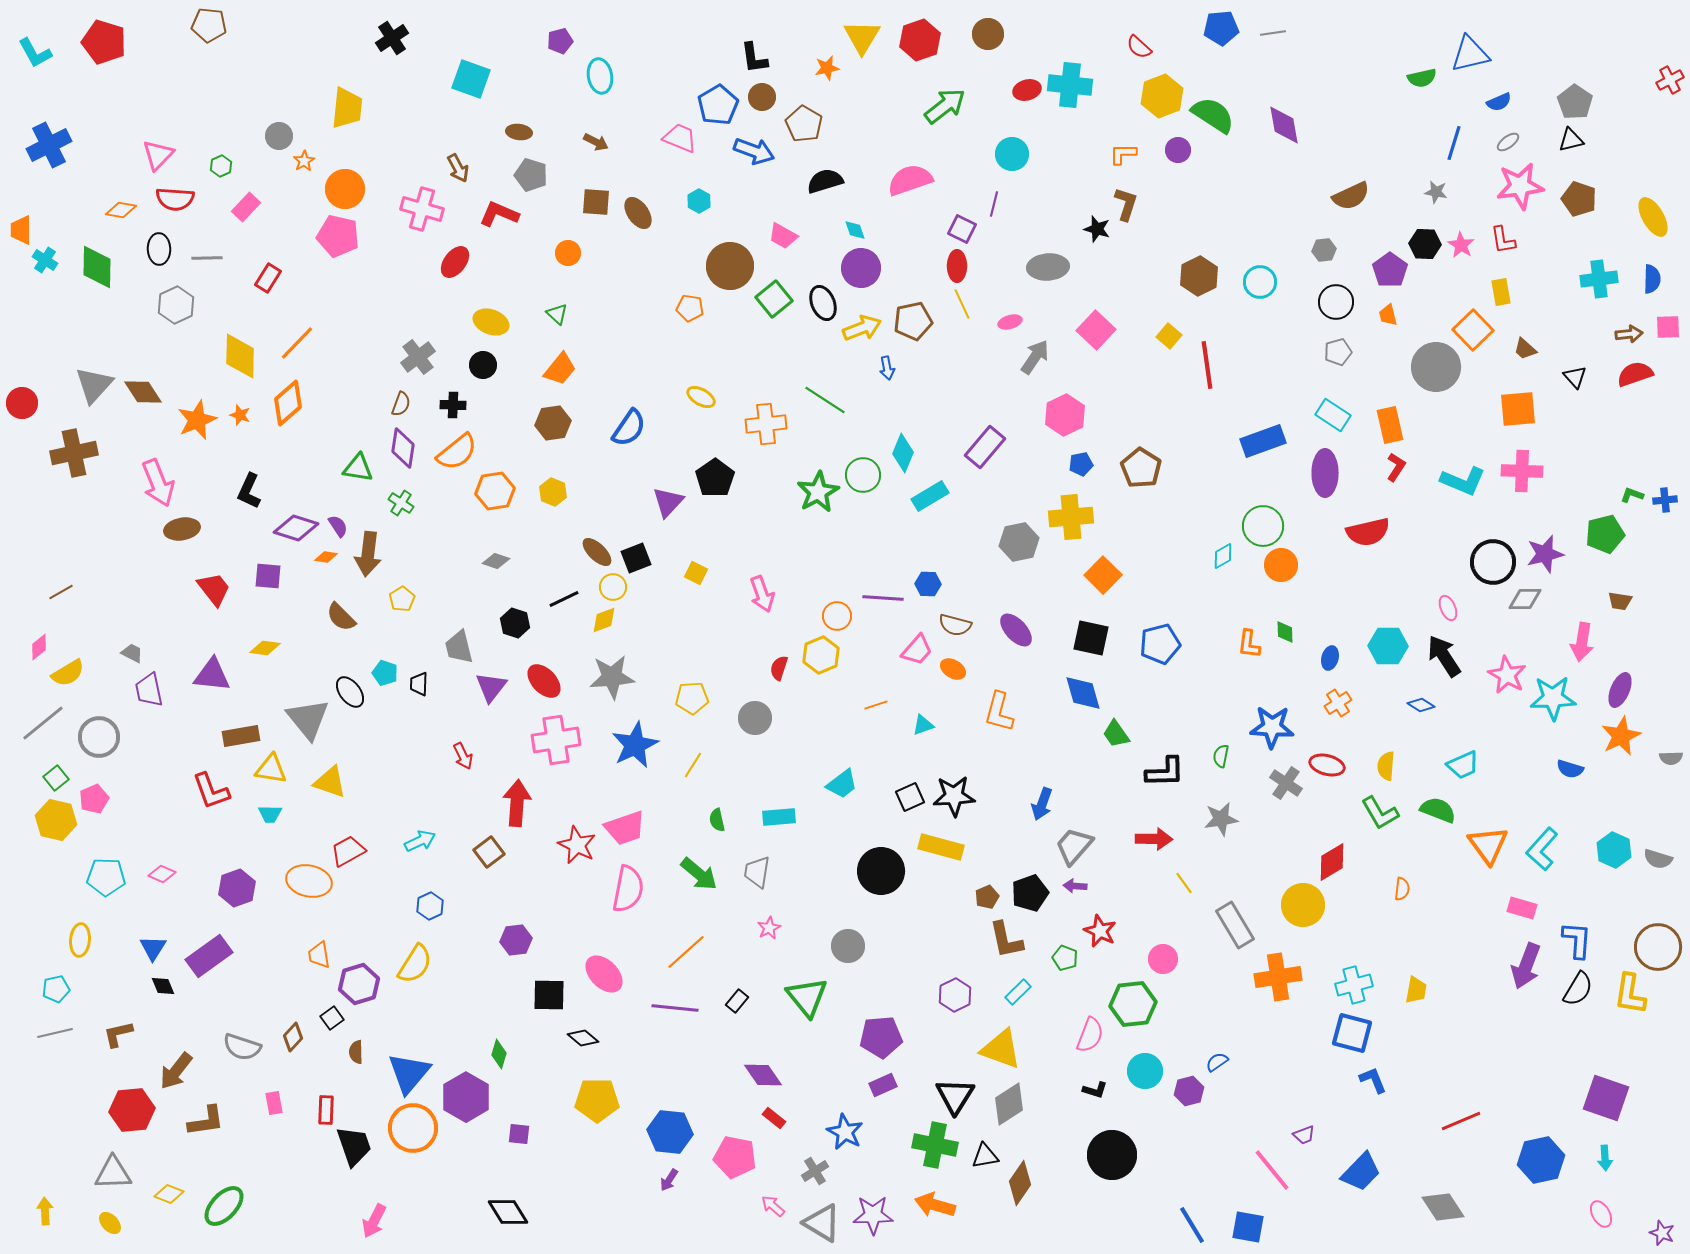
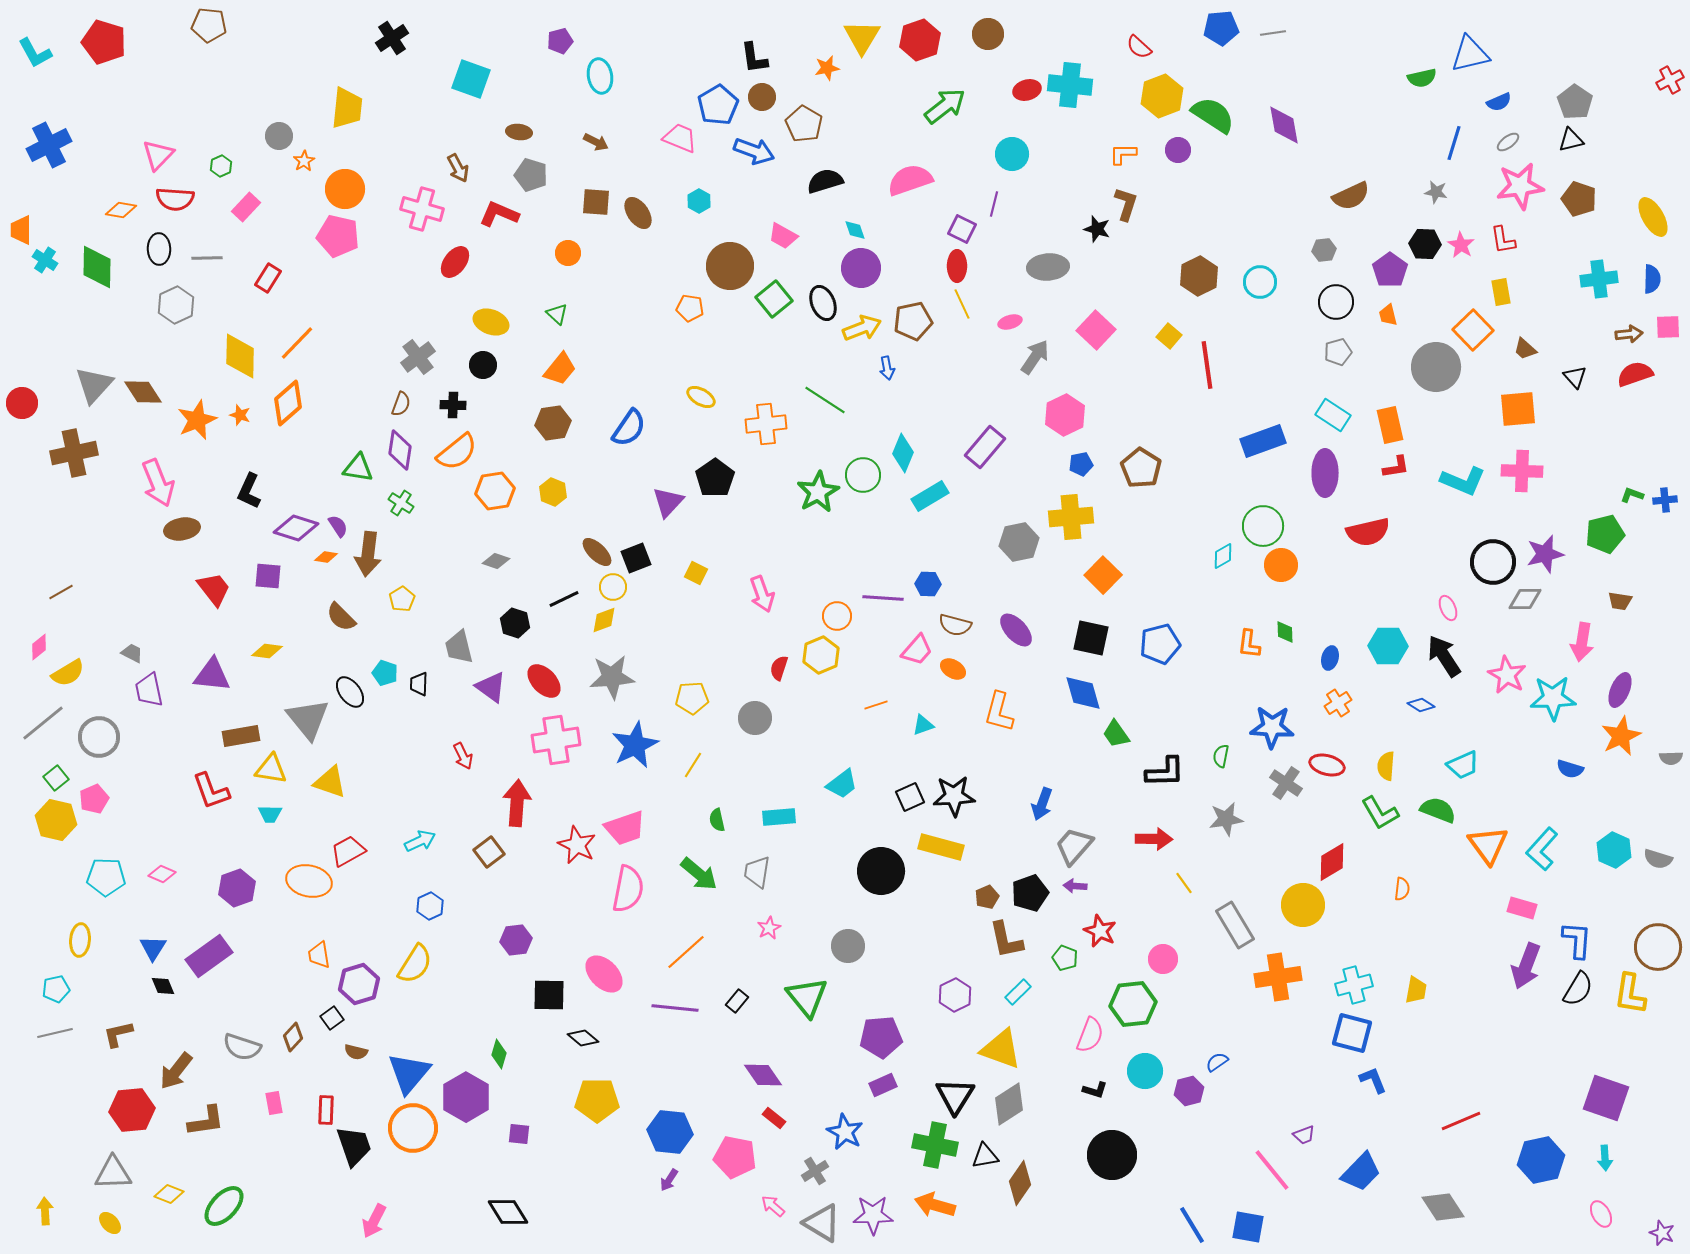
purple diamond at (403, 448): moved 3 px left, 2 px down
red L-shape at (1396, 467): rotated 48 degrees clockwise
yellow diamond at (265, 648): moved 2 px right, 3 px down
purple triangle at (491, 687): rotated 32 degrees counterclockwise
gray star at (1221, 819): moved 5 px right
brown semicircle at (356, 1052): rotated 75 degrees counterclockwise
